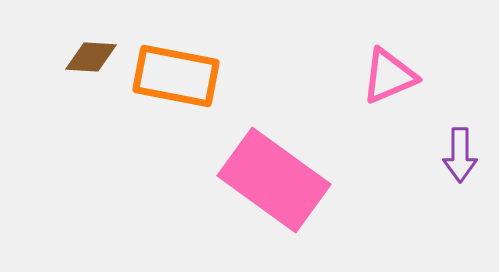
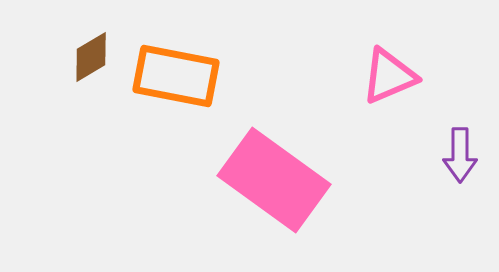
brown diamond: rotated 34 degrees counterclockwise
